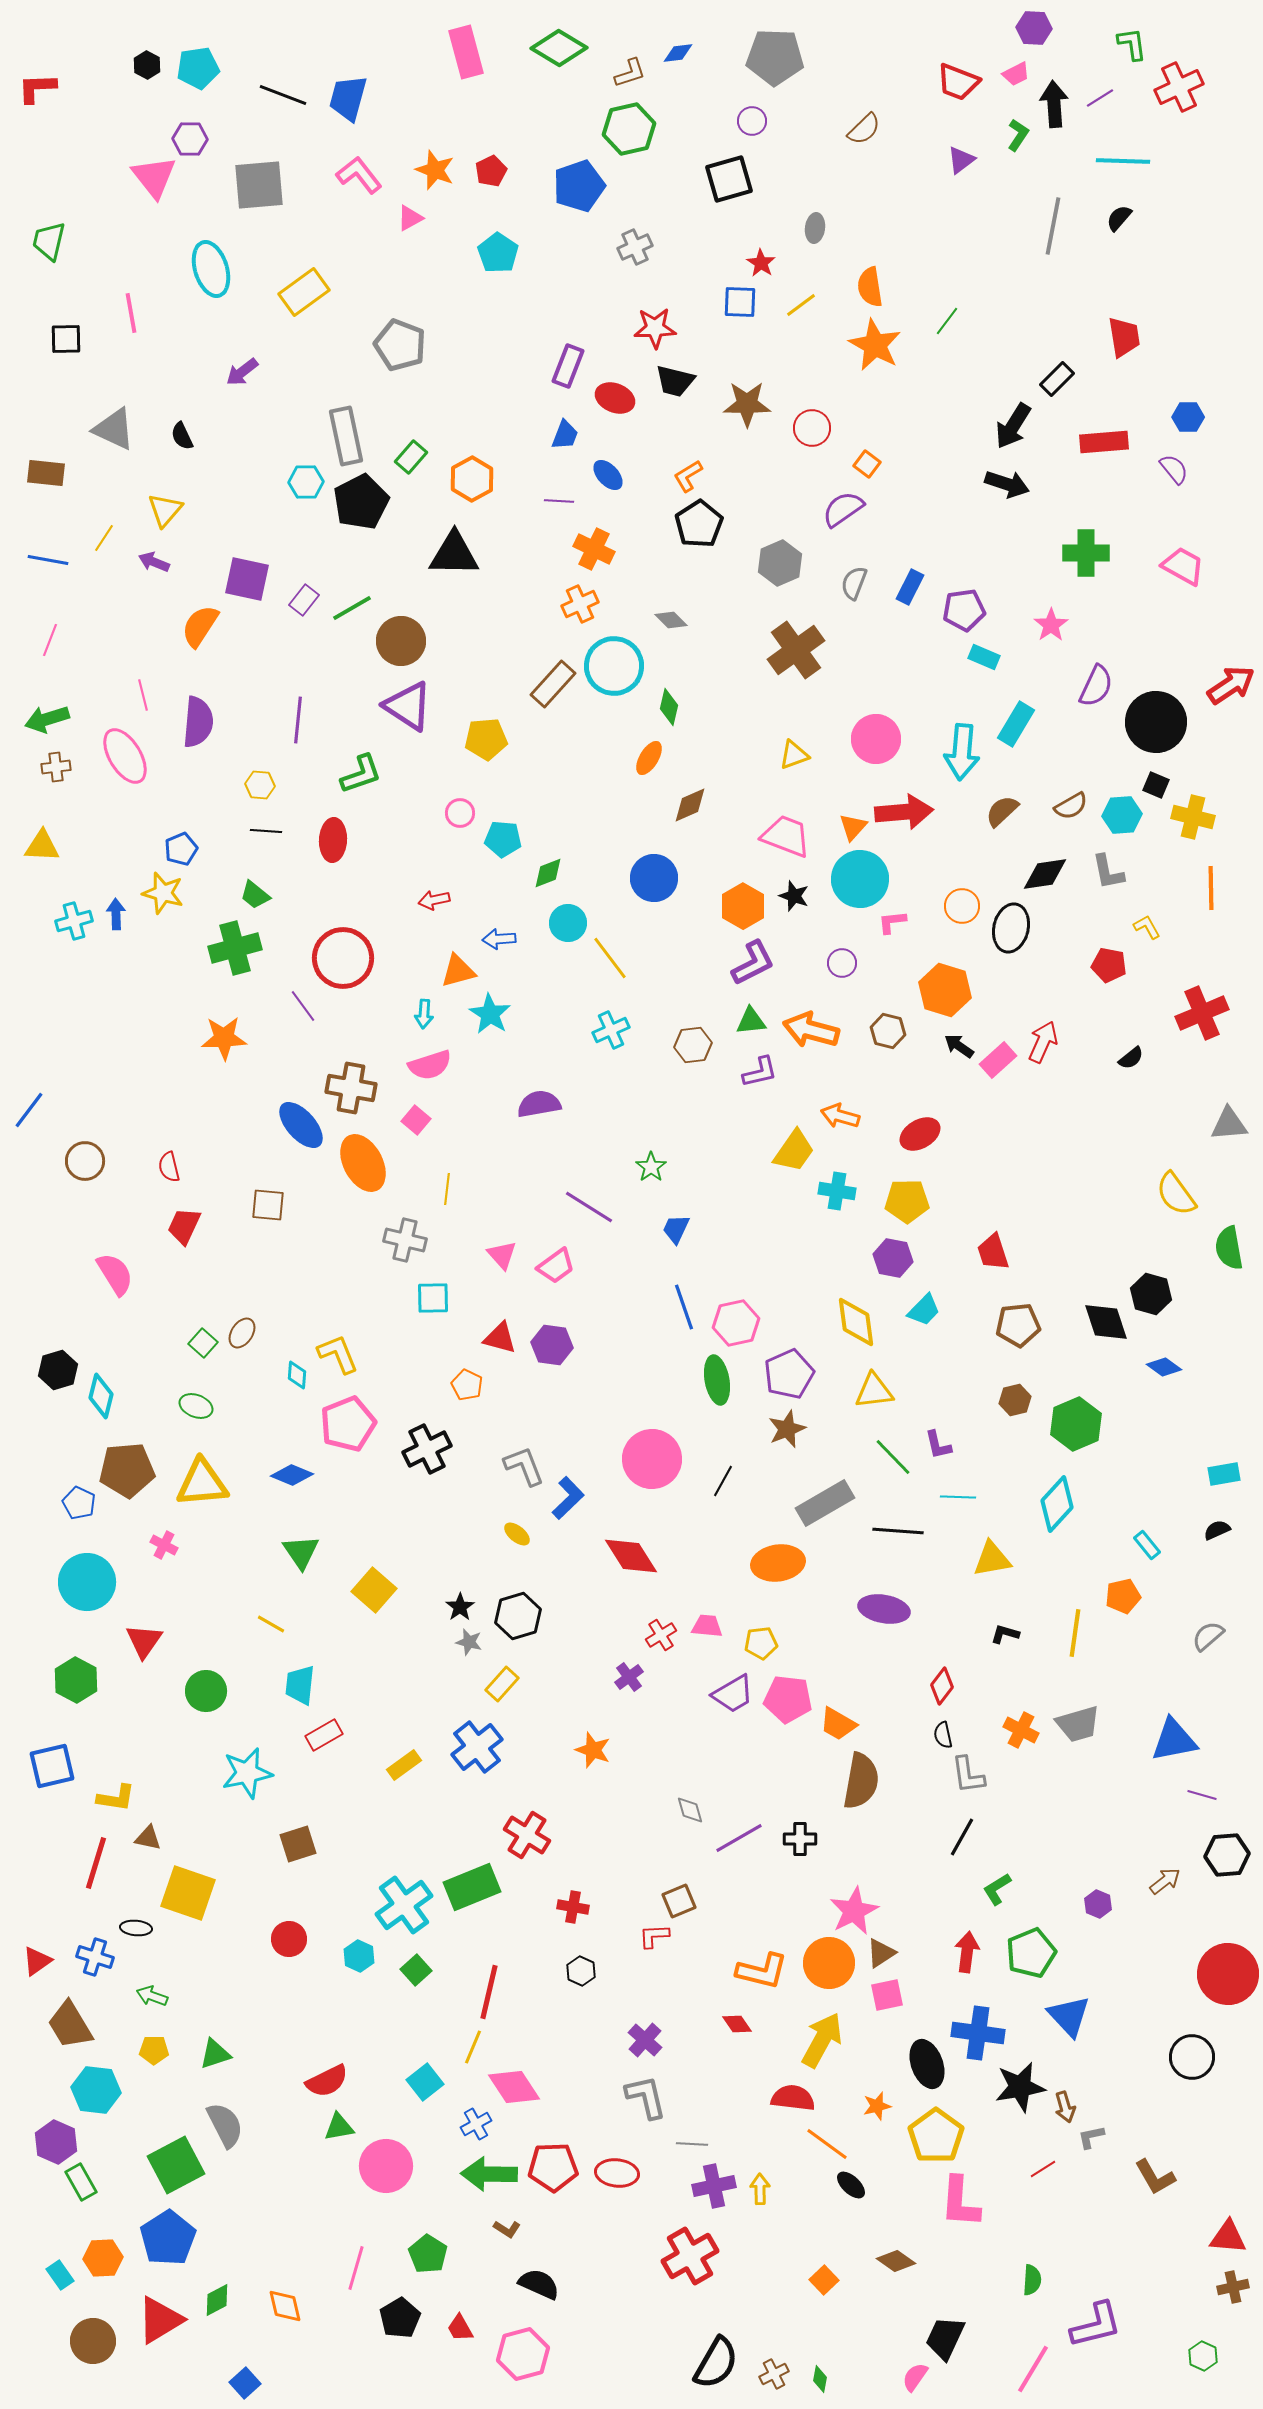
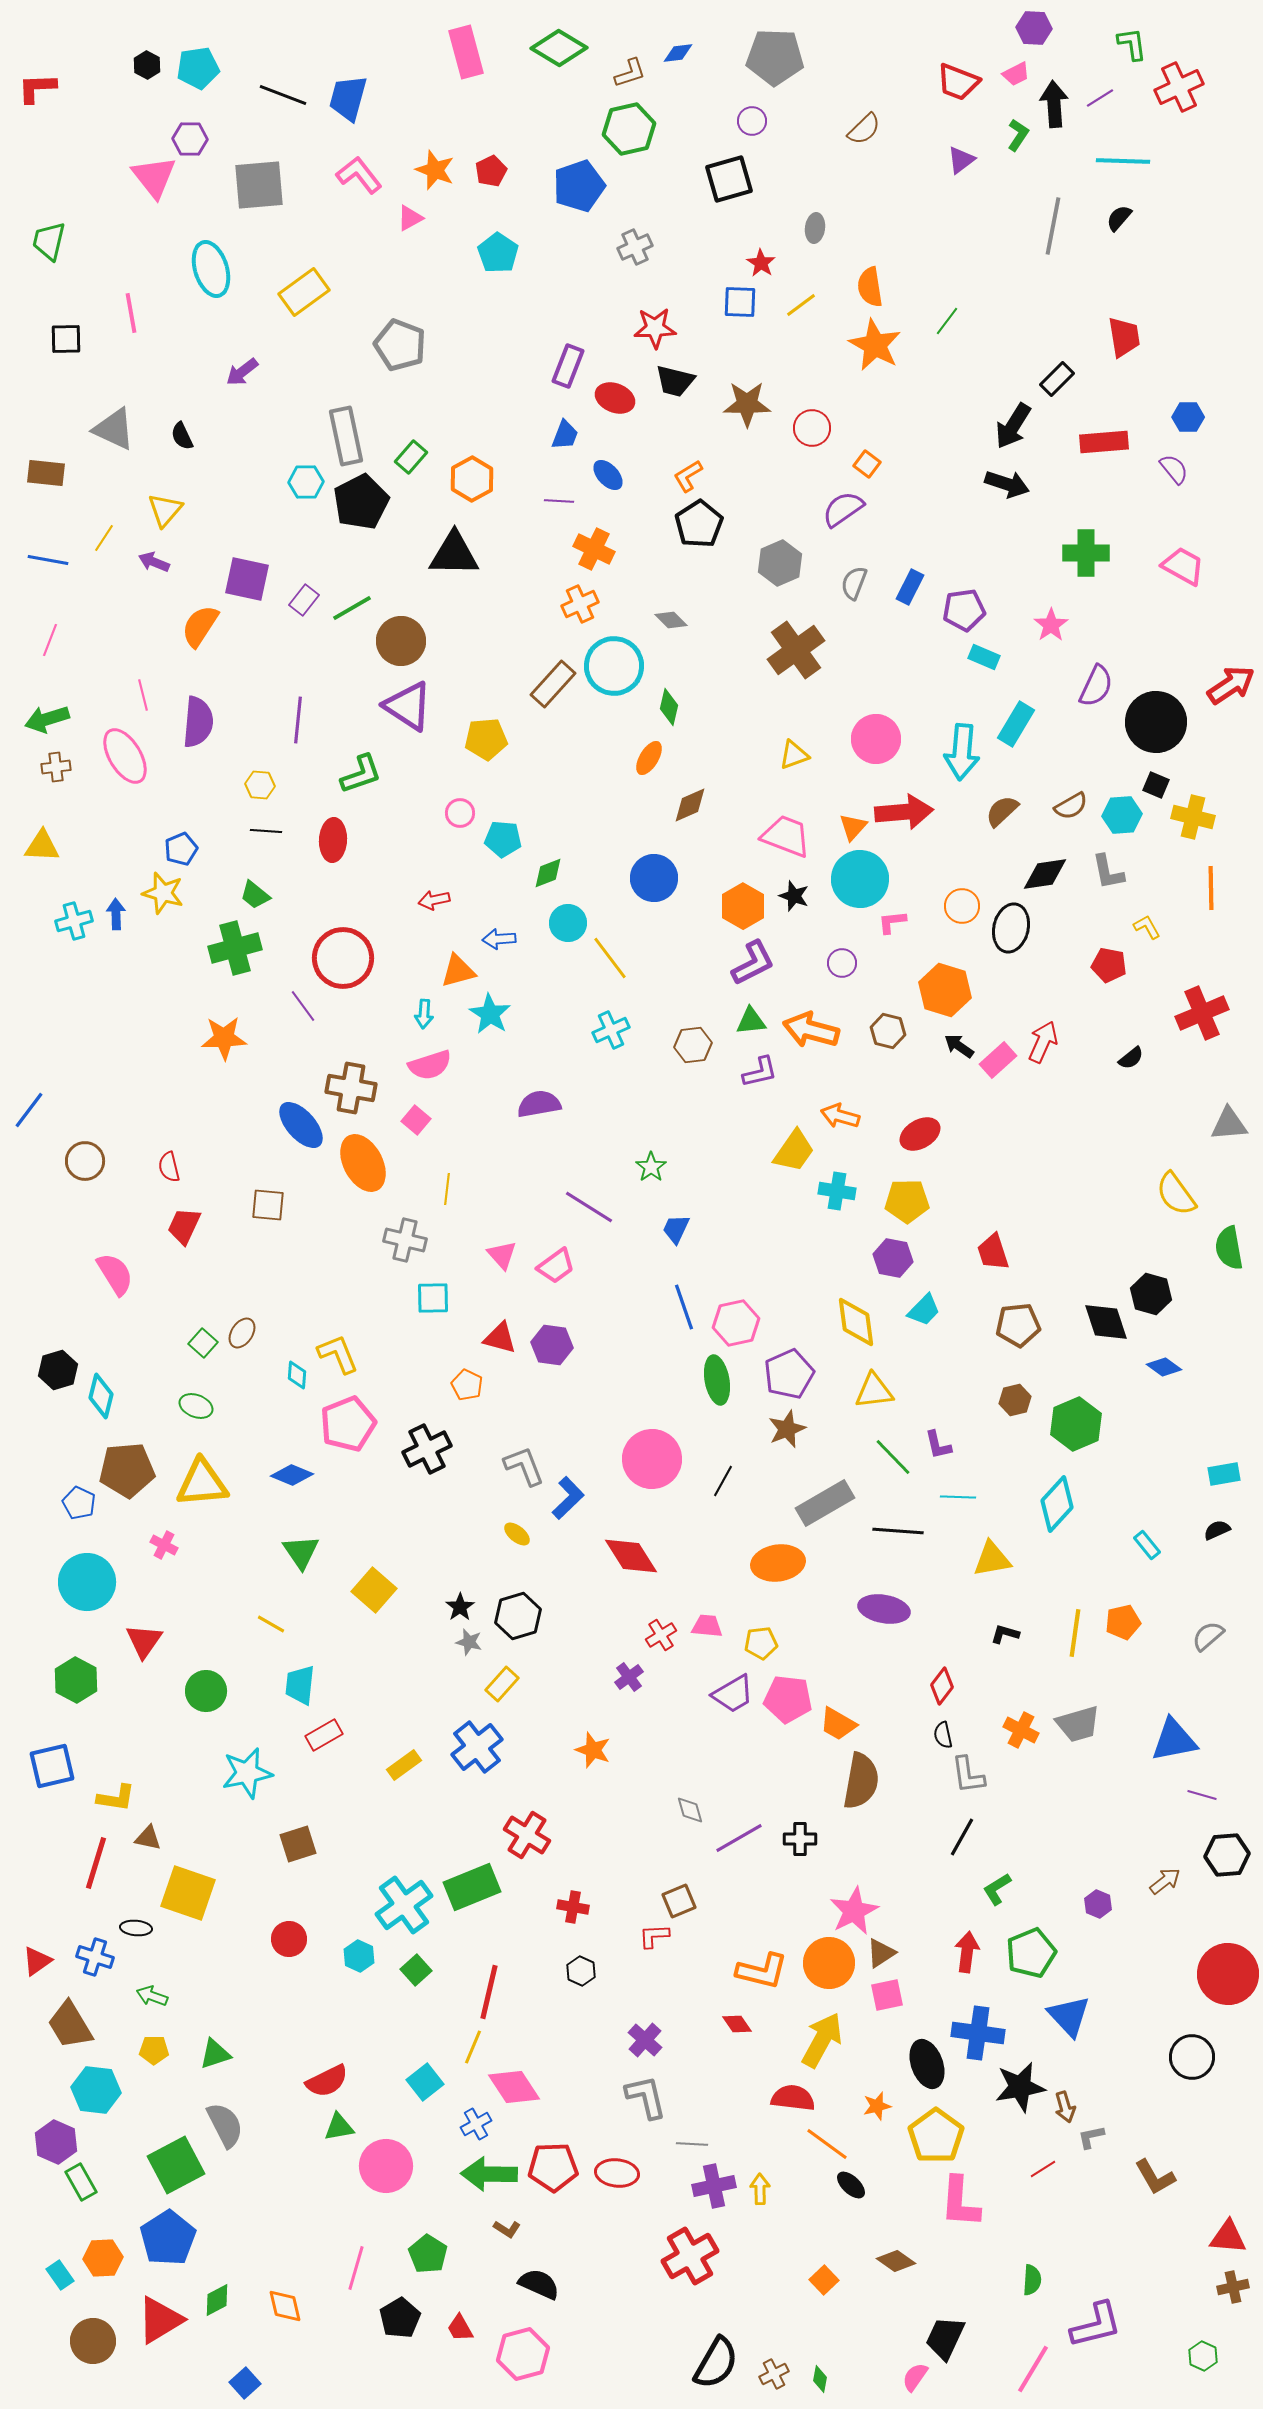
orange pentagon at (1123, 1596): moved 26 px down
